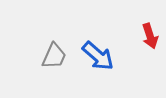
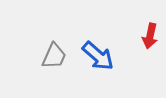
red arrow: rotated 30 degrees clockwise
